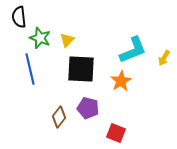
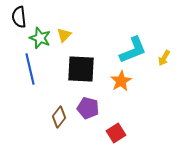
yellow triangle: moved 3 px left, 5 px up
red square: rotated 36 degrees clockwise
